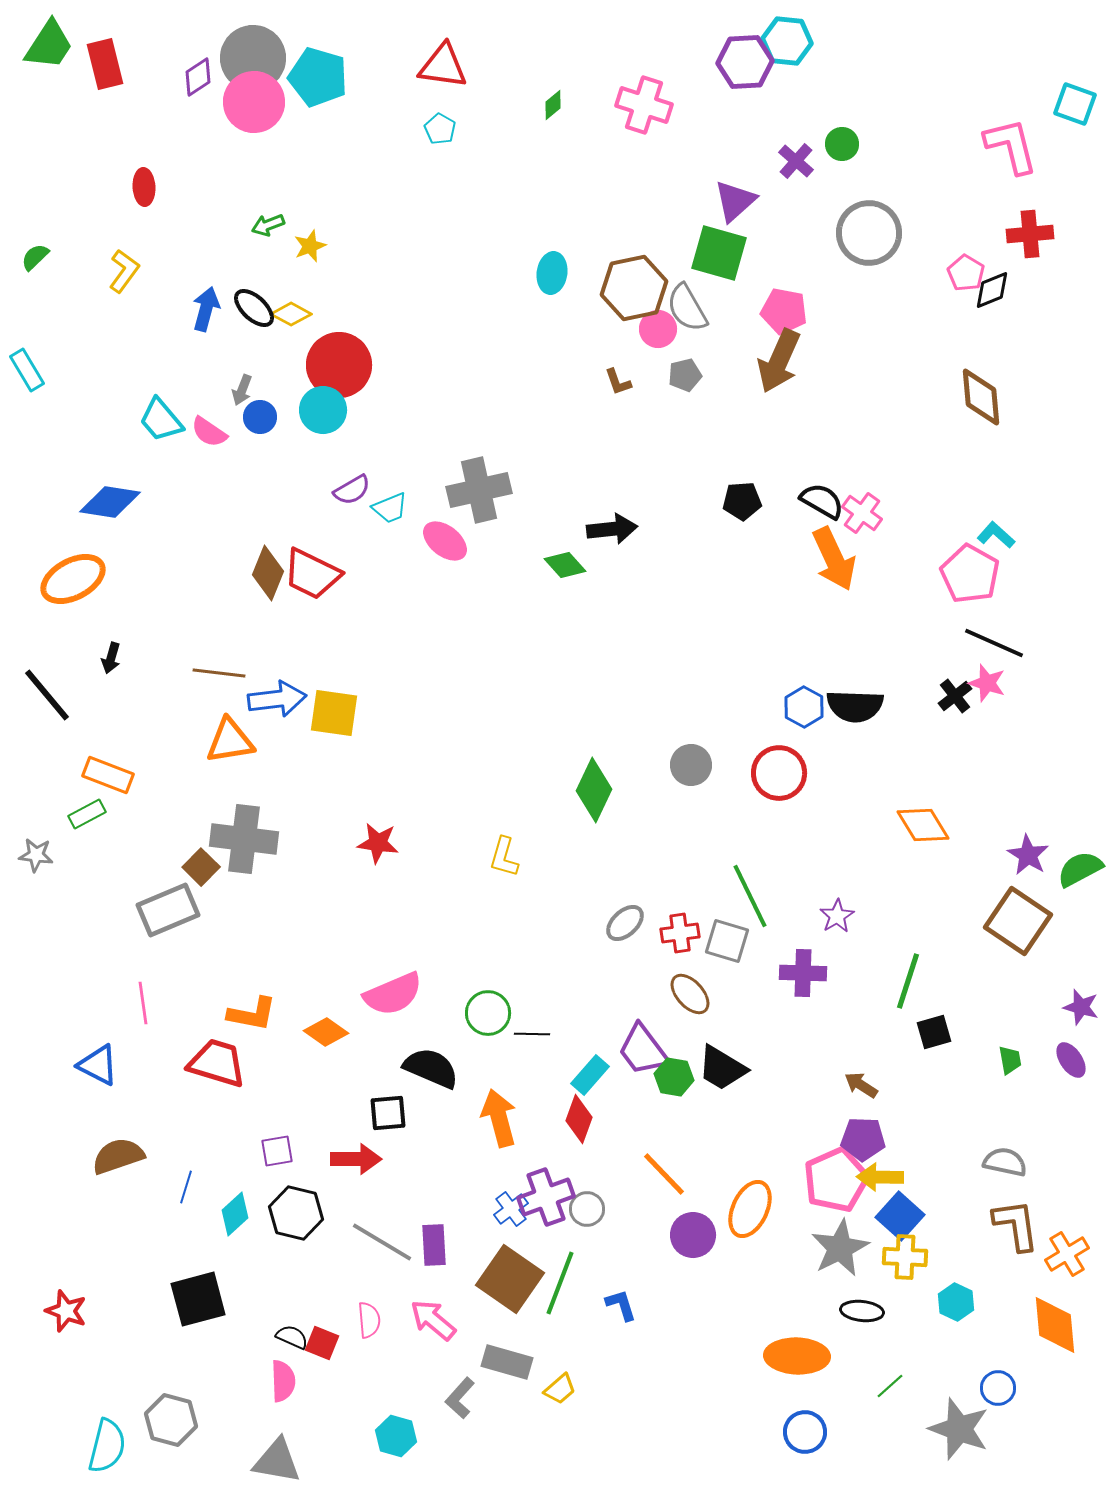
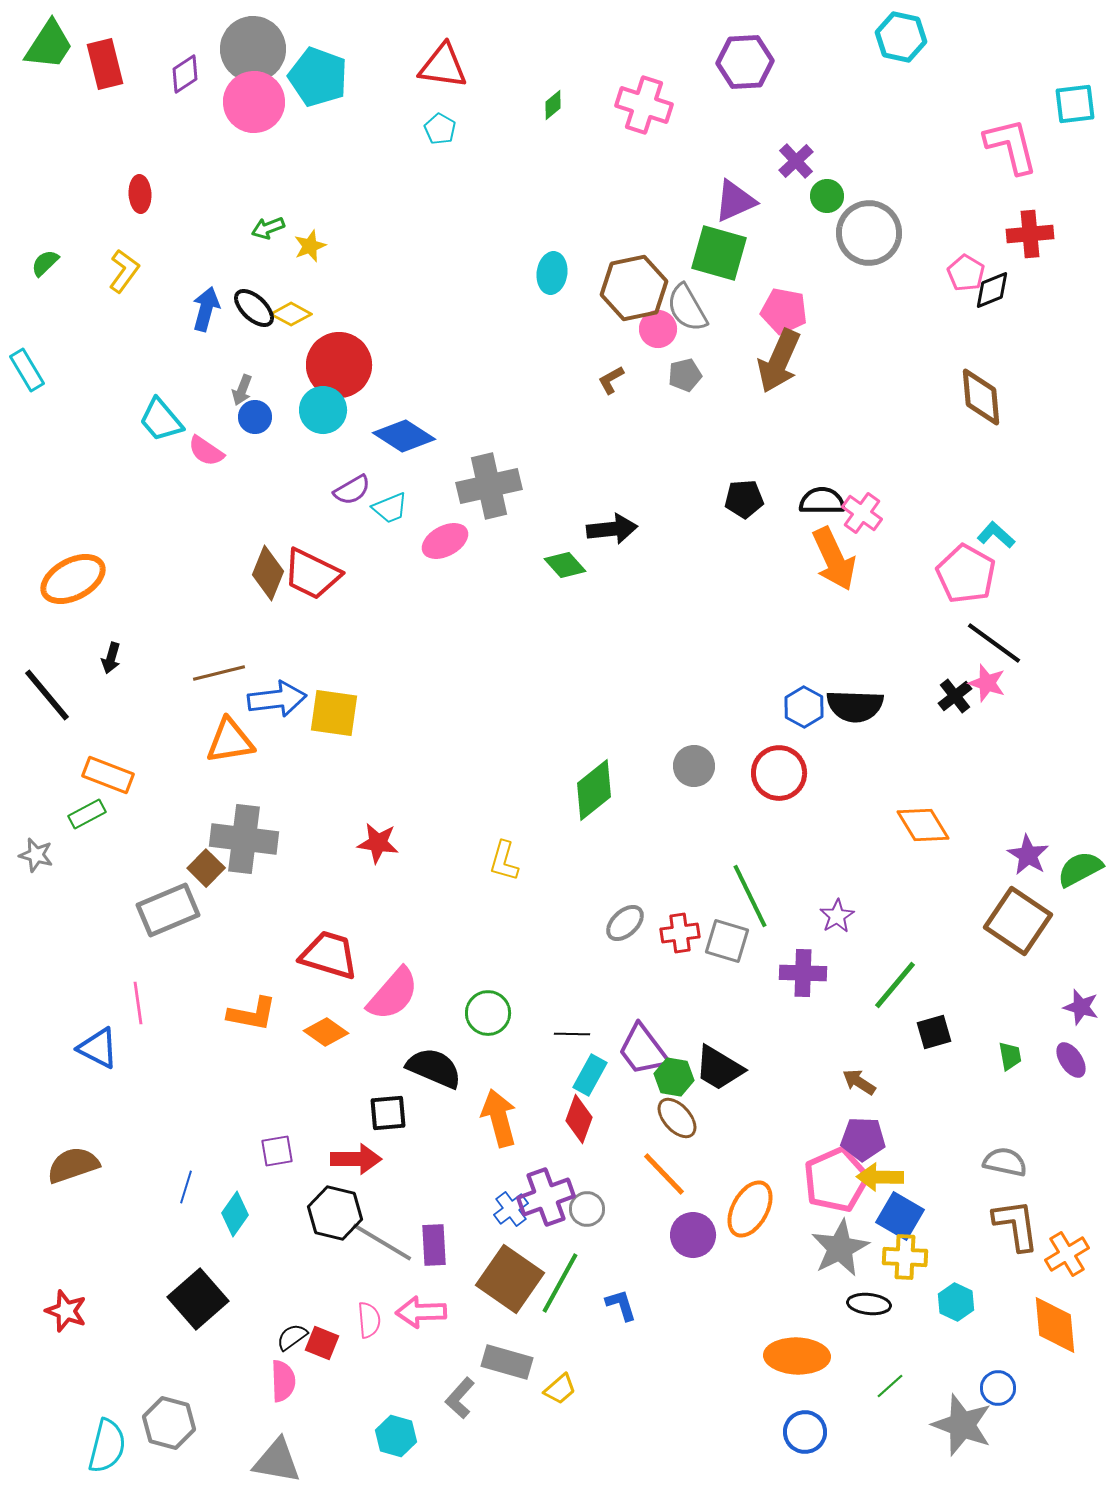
cyan hexagon at (787, 41): moved 114 px right, 4 px up; rotated 6 degrees clockwise
gray circle at (253, 58): moved 9 px up
purple diamond at (198, 77): moved 13 px left, 3 px up
cyan pentagon at (318, 77): rotated 4 degrees clockwise
cyan square at (1075, 104): rotated 27 degrees counterclockwise
green circle at (842, 144): moved 15 px left, 52 px down
purple cross at (796, 161): rotated 6 degrees clockwise
red ellipse at (144, 187): moved 4 px left, 7 px down
purple triangle at (735, 201): rotated 18 degrees clockwise
green arrow at (268, 225): moved 3 px down
green semicircle at (35, 257): moved 10 px right, 6 px down
brown L-shape at (618, 382): moved 7 px left, 2 px up; rotated 80 degrees clockwise
blue circle at (260, 417): moved 5 px left
pink semicircle at (209, 432): moved 3 px left, 19 px down
gray cross at (479, 490): moved 10 px right, 4 px up
black pentagon at (742, 501): moved 2 px right, 2 px up
black semicircle at (822, 501): rotated 30 degrees counterclockwise
blue diamond at (110, 502): moved 294 px right, 66 px up; rotated 24 degrees clockwise
pink ellipse at (445, 541): rotated 66 degrees counterclockwise
pink pentagon at (970, 574): moved 4 px left
black line at (994, 643): rotated 12 degrees clockwise
brown line at (219, 673): rotated 21 degrees counterclockwise
gray circle at (691, 765): moved 3 px right, 1 px down
green diamond at (594, 790): rotated 26 degrees clockwise
gray star at (36, 855): rotated 8 degrees clockwise
yellow L-shape at (504, 857): moved 4 px down
brown square at (201, 867): moved 5 px right, 1 px down
green line at (908, 981): moved 13 px left, 4 px down; rotated 22 degrees clockwise
pink semicircle at (393, 994): rotated 26 degrees counterclockwise
brown ellipse at (690, 994): moved 13 px left, 124 px down
pink line at (143, 1003): moved 5 px left
black line at (532, 1034): moved 40 px right
green trapezoid at (1010, 1060): moved 4 px up
red trapezoid at (217, 1063): moved 112 px right, 108 px up
blue triangle at (98, 1065): moved 17 px up
black semicircle at (431, 1068): moved 3 px right
black trapezoid at (722, 1068): moved 3 px left
cyan rectangle at (590, 1075): rotated 12 degrees counterclockwise
brown arrow at (861, 1085): moved 2 px left, 3 px up
brown semicircle at (118, 1156): moved 45 px left, 9 px down
orange ellipse at (750, 1209): rotated 4 degrees clockwise
black hexagon at (296, 1213): moved 39 px right
cyan diamond at (235, 1214): rotated 12 degrees counterclockwise
blue square at (900, 1216): rotated 12 degrees counterclockwise
green line at (560, 1283): rotated 8 degrees clockwise
black square at (198, 1299): rotated 26 degrees counterclockwise
black ellipse at (862, 1311): moved 7 px right, 7 px up
pink arrow at (433, 1320): moved 12 px left, 8 px up; rotated 42 degrees counterclockwise
black semicircle at (292, 1337): rotated 60 degrees counterclockwise
gray hexagon at (171, 1420): moved 2 px left, 3 px down
gray star at (959, 1429): moved 3 px right, 4 px up
